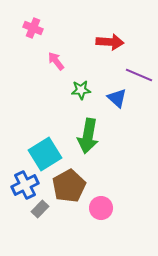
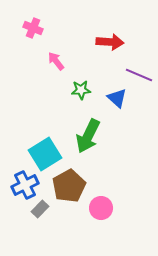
green arrow: rotated 16 degrees clockwise
